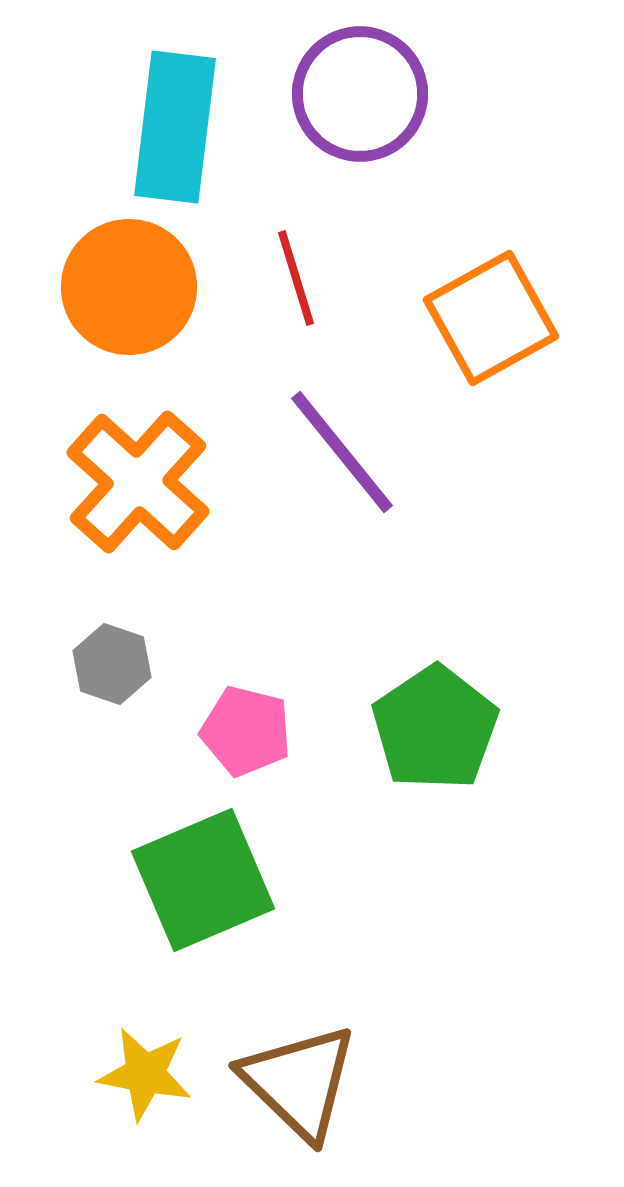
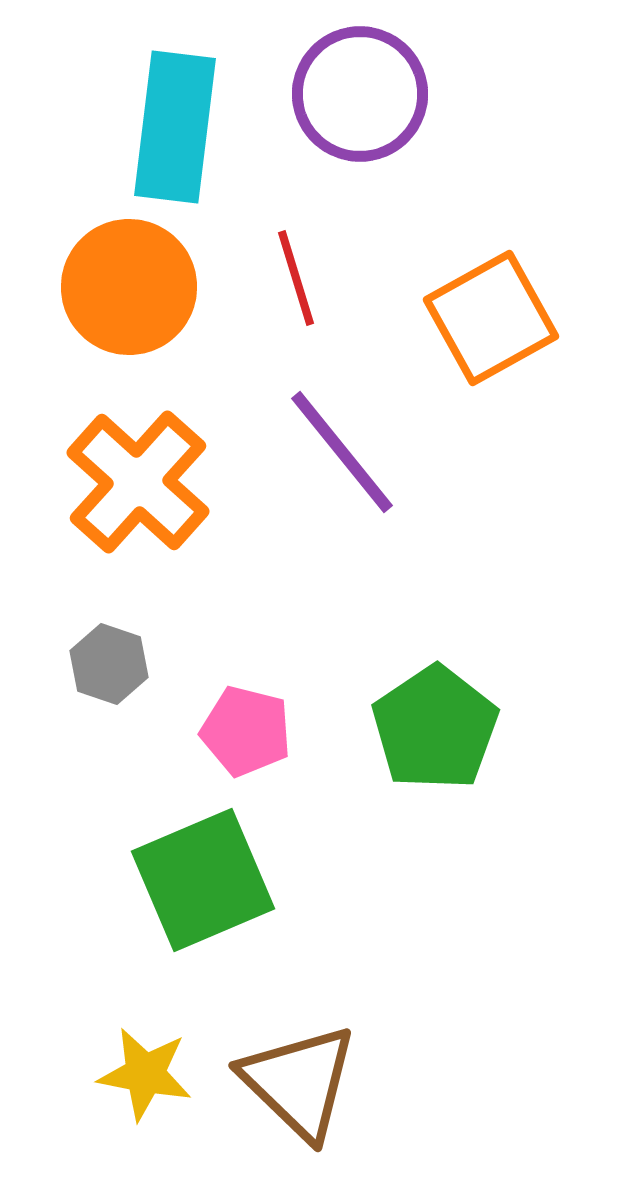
gray hexagon: moved 3 px left
